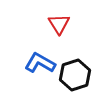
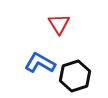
black hexagon: moved 1 px down
